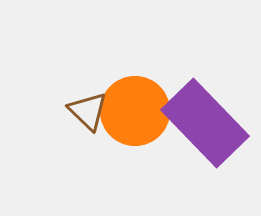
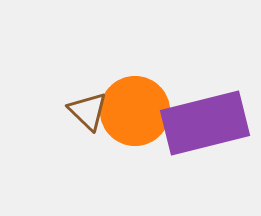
purple rectangle: rotated 60 degrees counterclockwise
